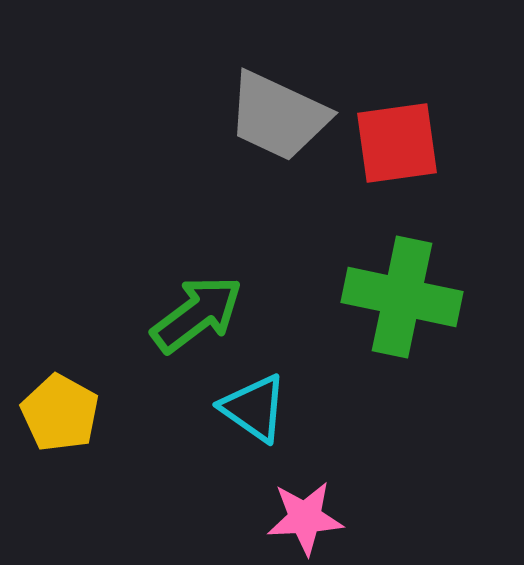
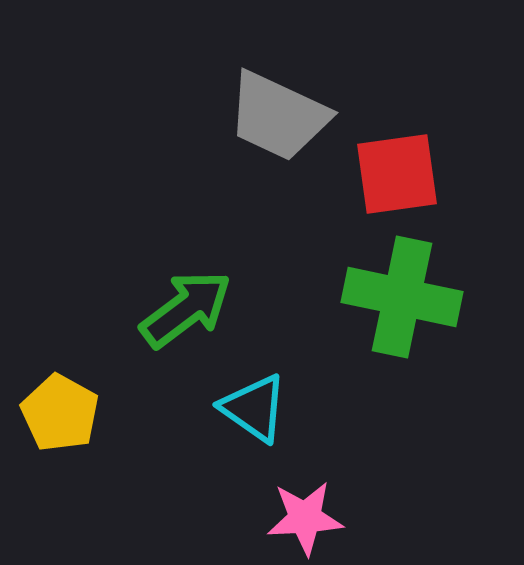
red square: moved 31 px down
green arrow: moved 11 px left, 5 px up
